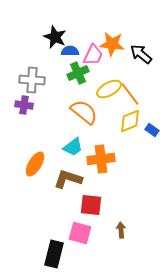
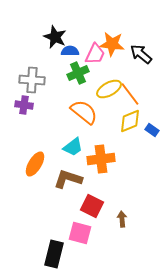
pink trapezoid: moved 2 px right, 1 px up
red square: moved 1 px right, 1 px down; rotated 20 degrees clockwise
brown arrow: moved 1 px right, 11 px up
